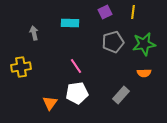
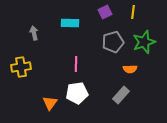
green star: moved 2 px up; rotated 10 degrees counterclockwise
pink line: moved 2 px up; rotated 35 degrees clockwise
orange semicircle: moved 14 px left, 4 px up
